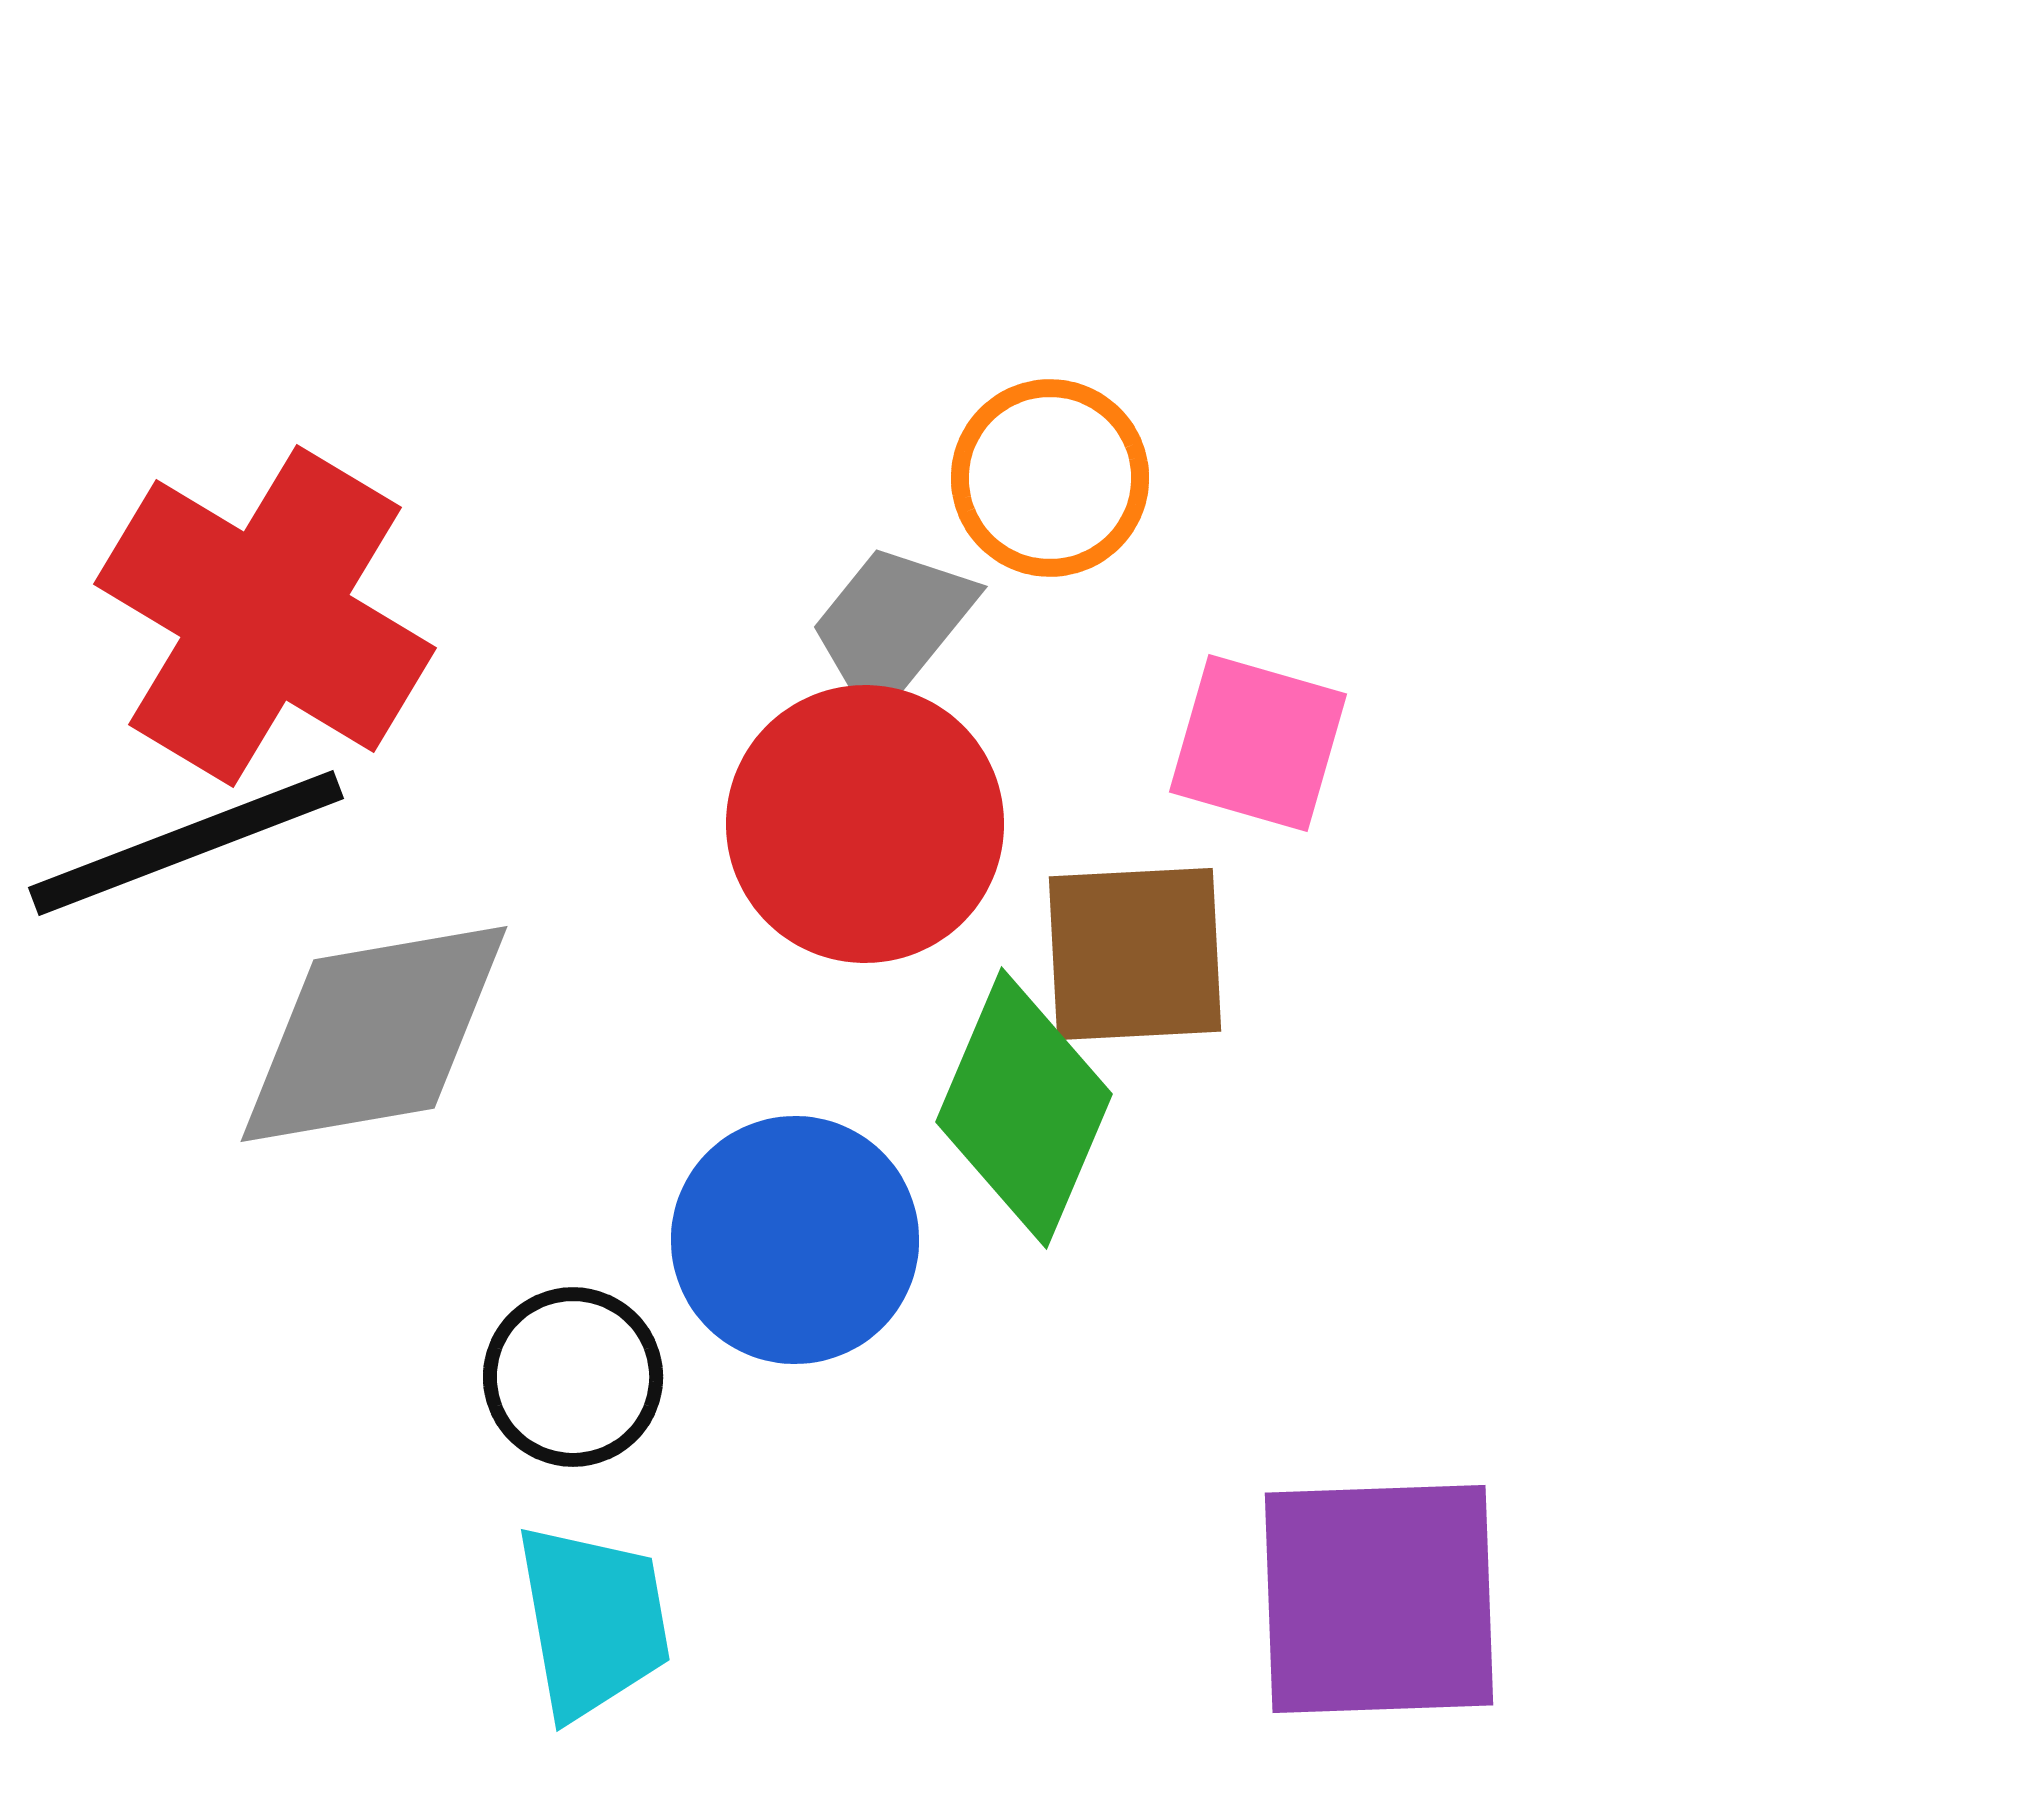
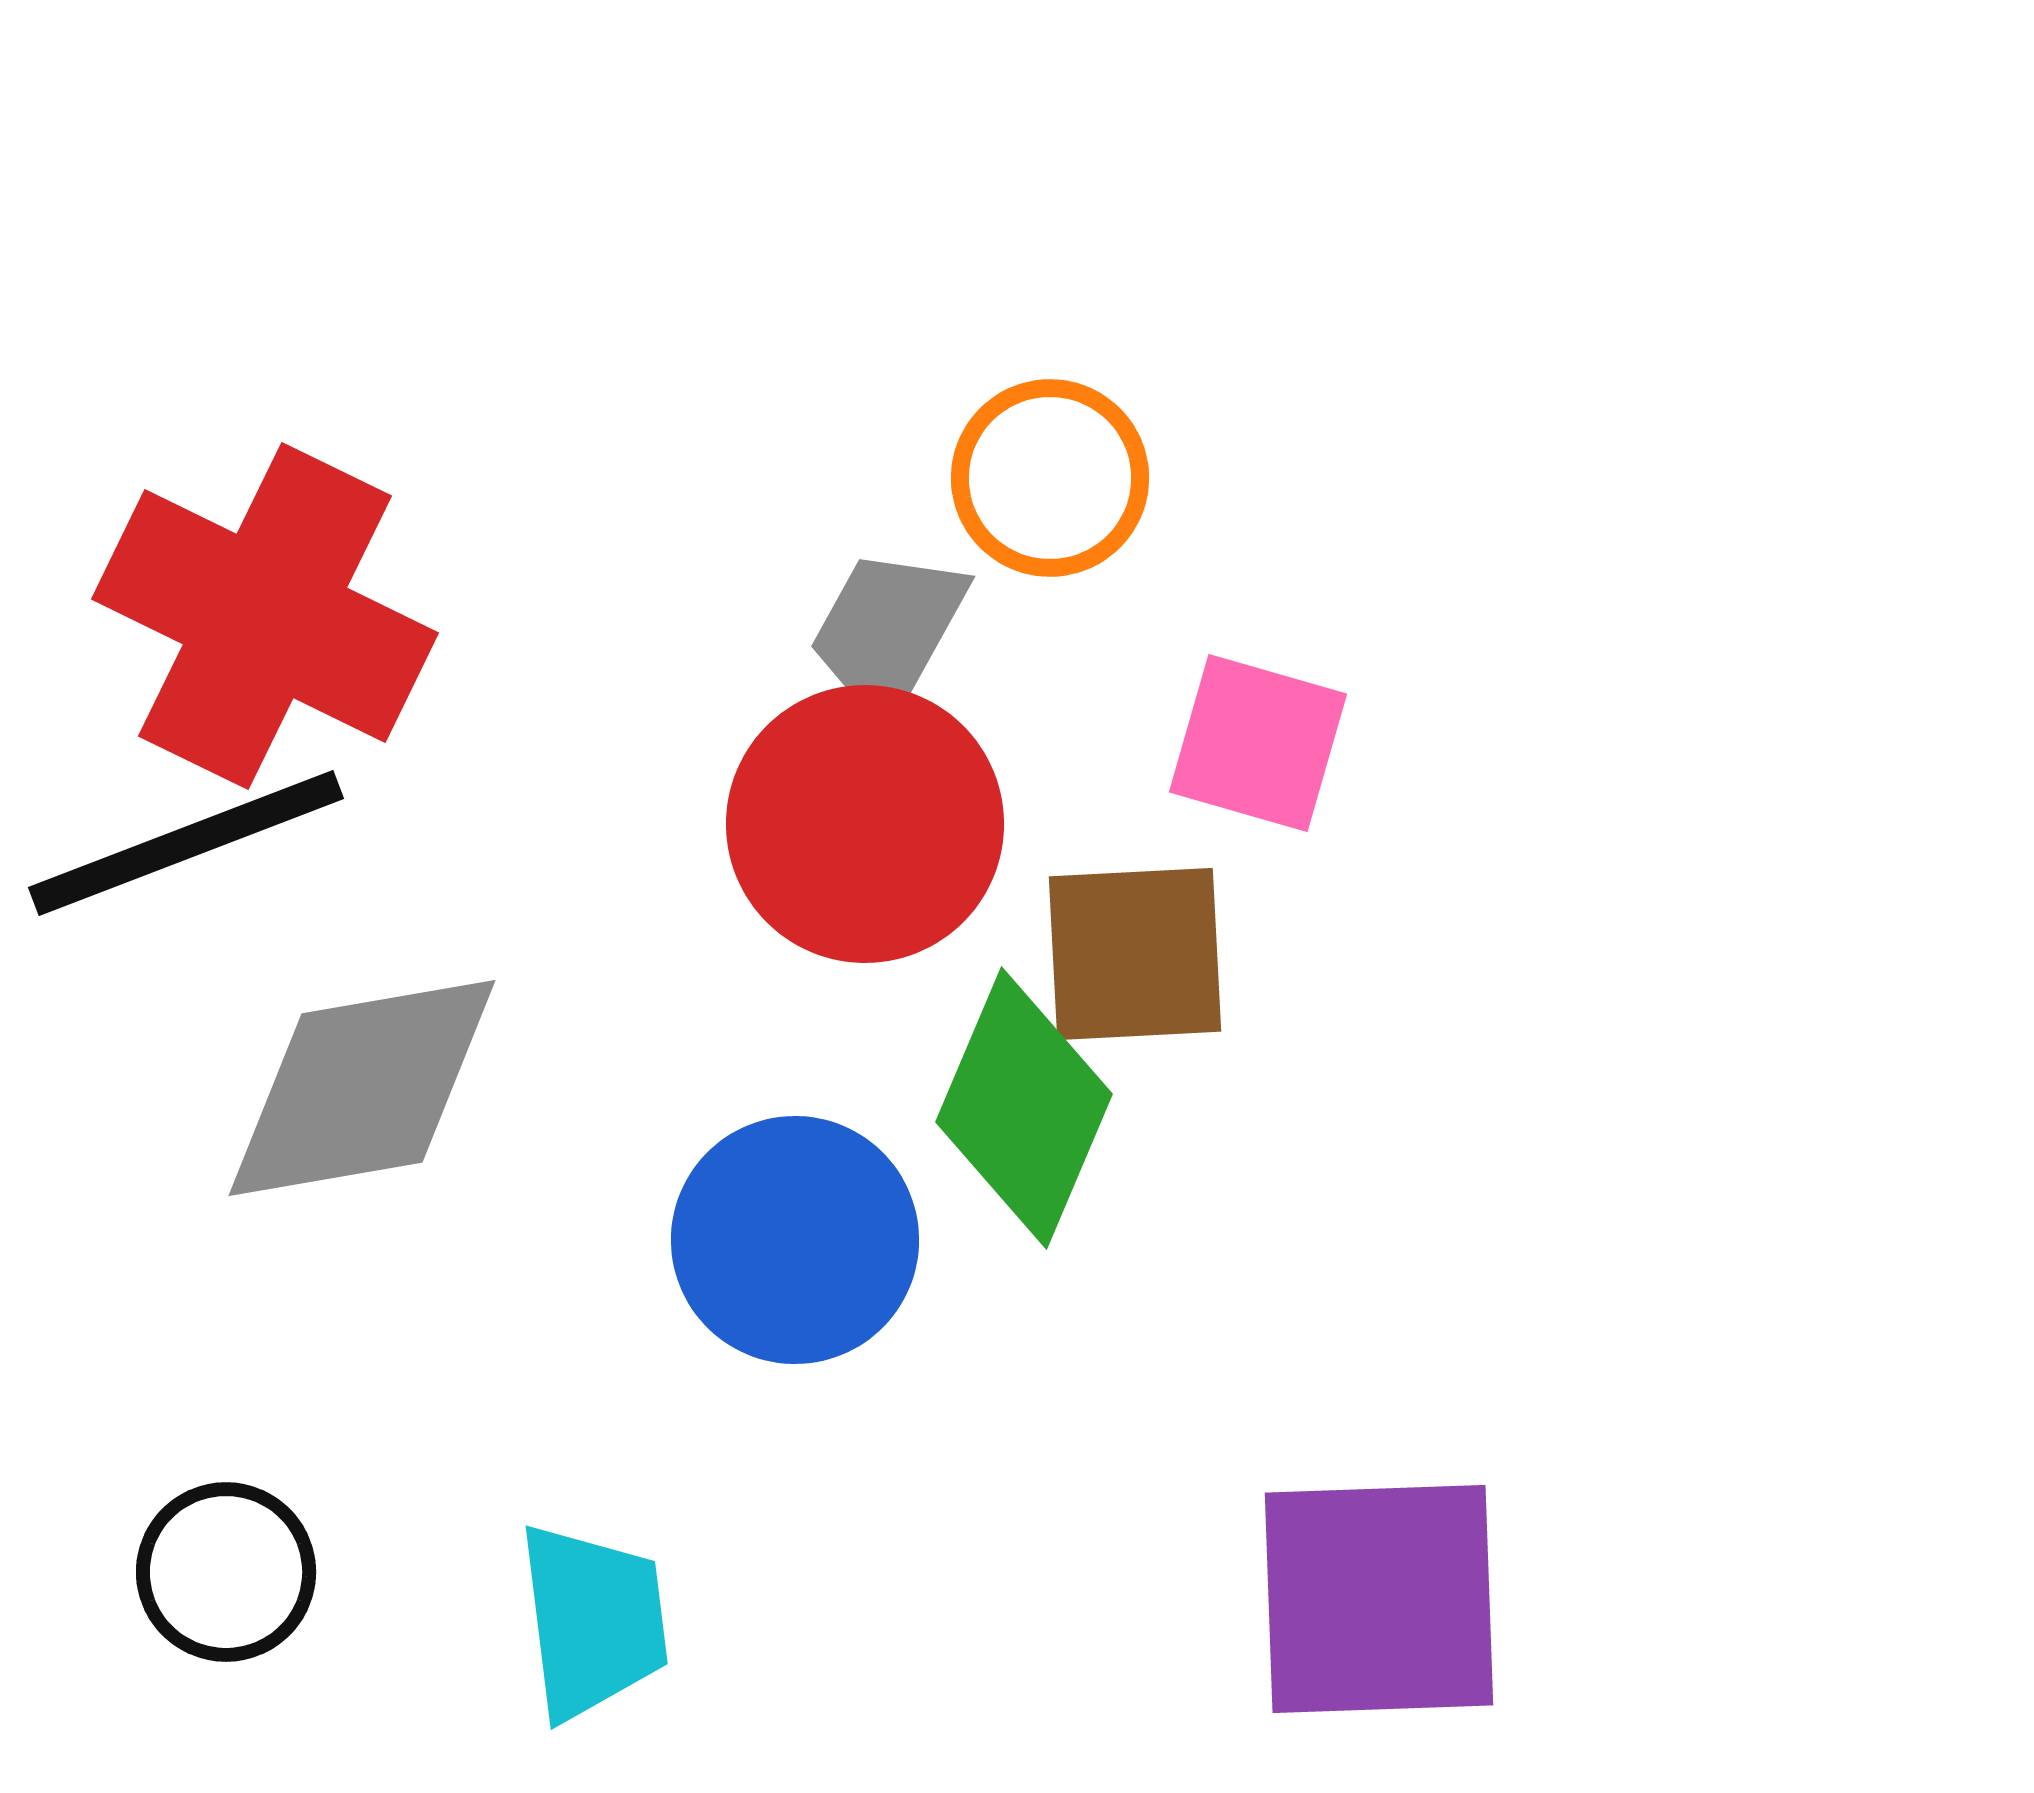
red cross: rotated 5 degrees counterclockwise
gray trapezoid: moved 4 px left, 6 px down; rotated 10 degrees counterclockwise
gray diamond: moved 12 px left, 54 px down
black circle: moved 347 px left, 195 px down
cyan trapezoid: rotated 3 degrees clockwise
